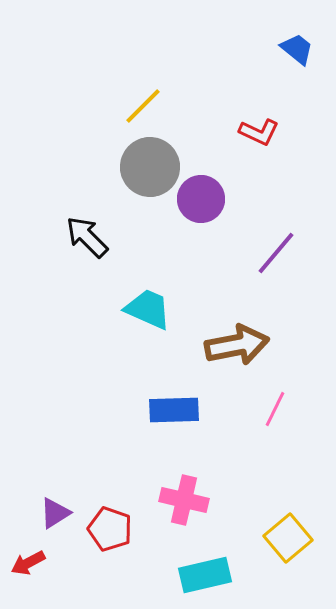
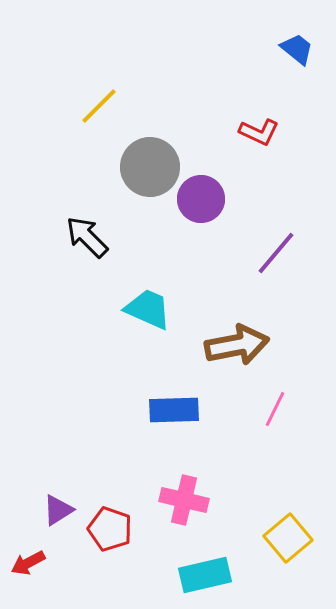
yellow line: moved 44 px left
purple triangle: moved 3 px right, 3 px up
